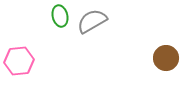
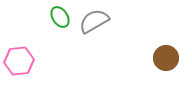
green ellipse: moved 1 px down; rotated 20 degrees counterclockwise
gray semicircle: moved 2 px right
